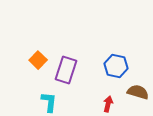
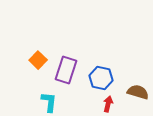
blue hexagon: moved 15 px left, 12 px down
